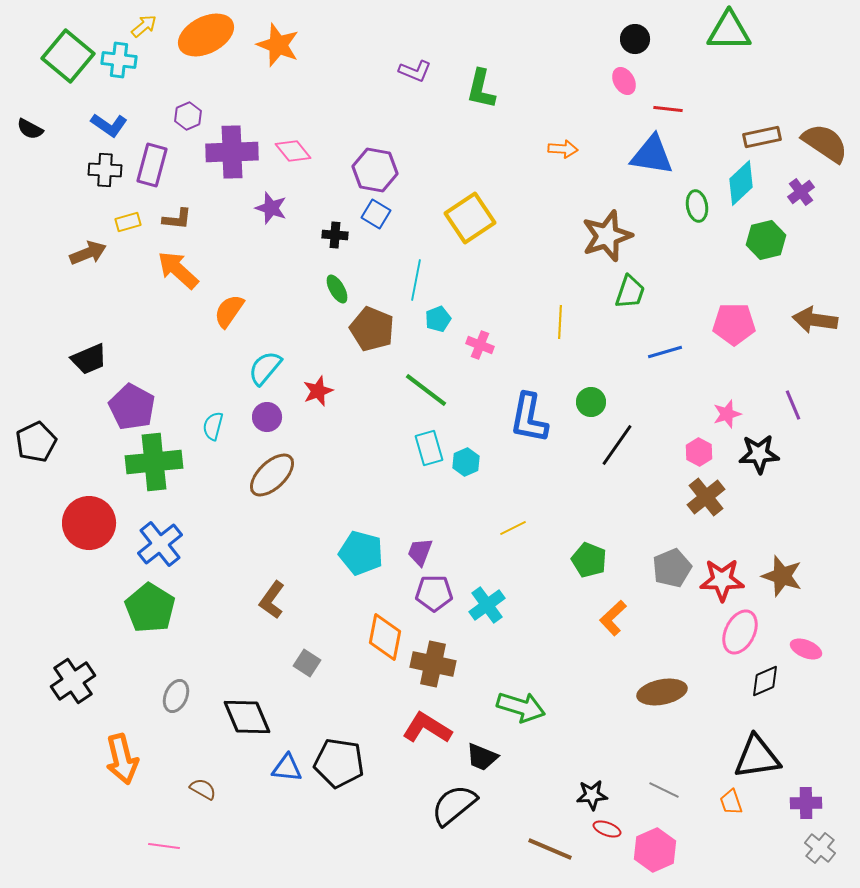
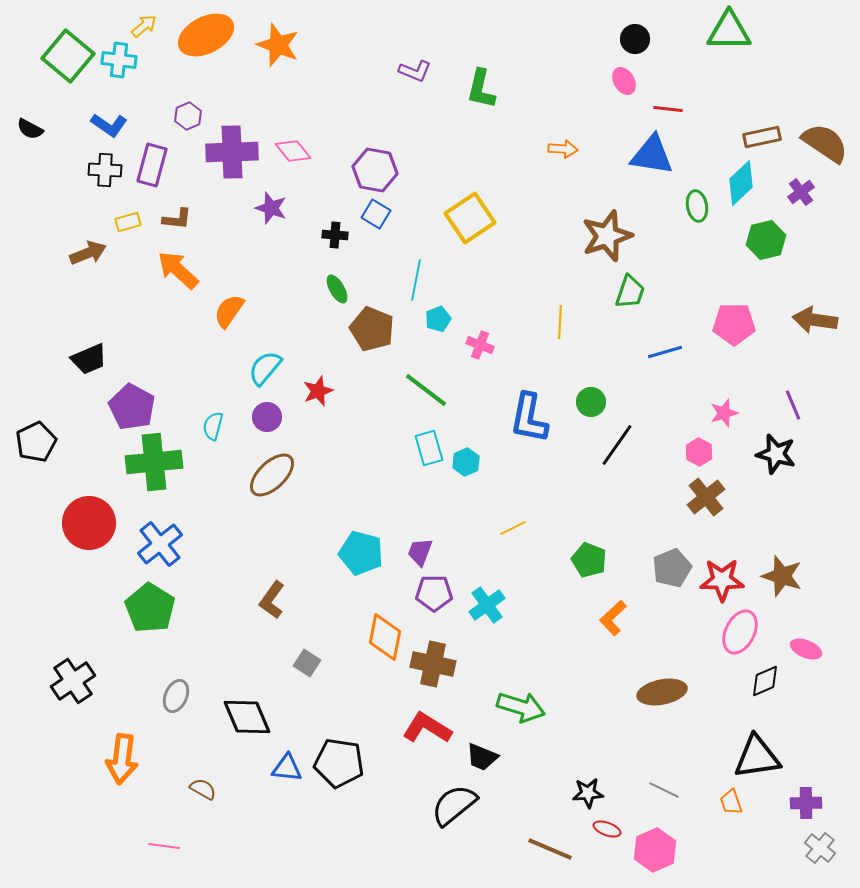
pink star at (727, 414): moved 3 px left, 1 px up
black star at (759, 454): moved 17 px right; rotated 18 degrees clockwise
orange arrow at (122, 759): rotated 21 degrees clockwise
black star at (592, 795): moved 4 px left, 2 px up
